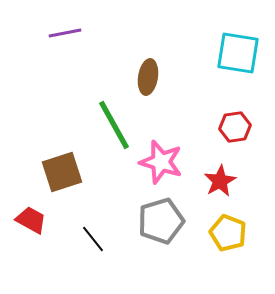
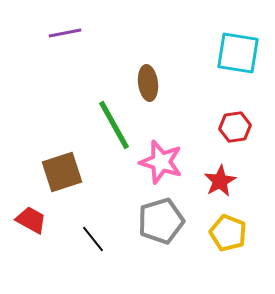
brown ellipse: moved 6 px down; rotated 16 degrees counterclockwise
